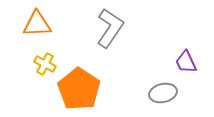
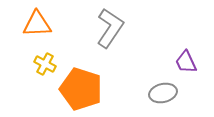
orange pentagon: moved 2 px right; rotated 15 degrees counterclockwise
